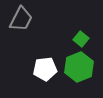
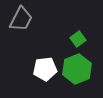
green square: moved 3 px left; rotated 14 degrees clockwise
green hexagon: moved 2 px left, 2 px down
